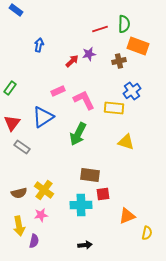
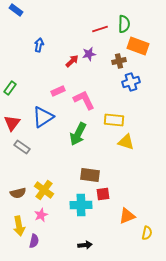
blue cross: moved 1 px left, 9 px up; rotated 18 degrees clockwise
yellow rectangle: moved 12 px down
brown semicircle: moved 1 px left
pink star: rotated 16 degrees counterclockwise
